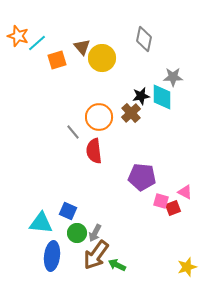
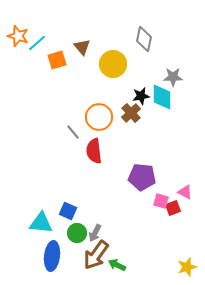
yellow circle: moved 11 px right, 6 px down
